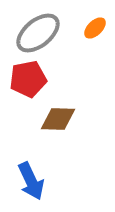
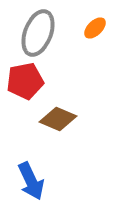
gray ellipse: rotated 30 degrees counterclockwise
red pentagon: moved 3 px left, 2 px down
brown diamond: rotated 21 degrees clockwise
